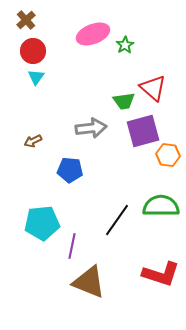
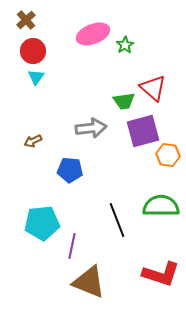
black line: rotated 56 degrees counterclockwise
